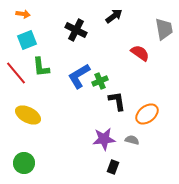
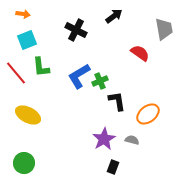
orange ellipse: moved 1 px right
purple star: rotated 25 degrees counterclockwise
